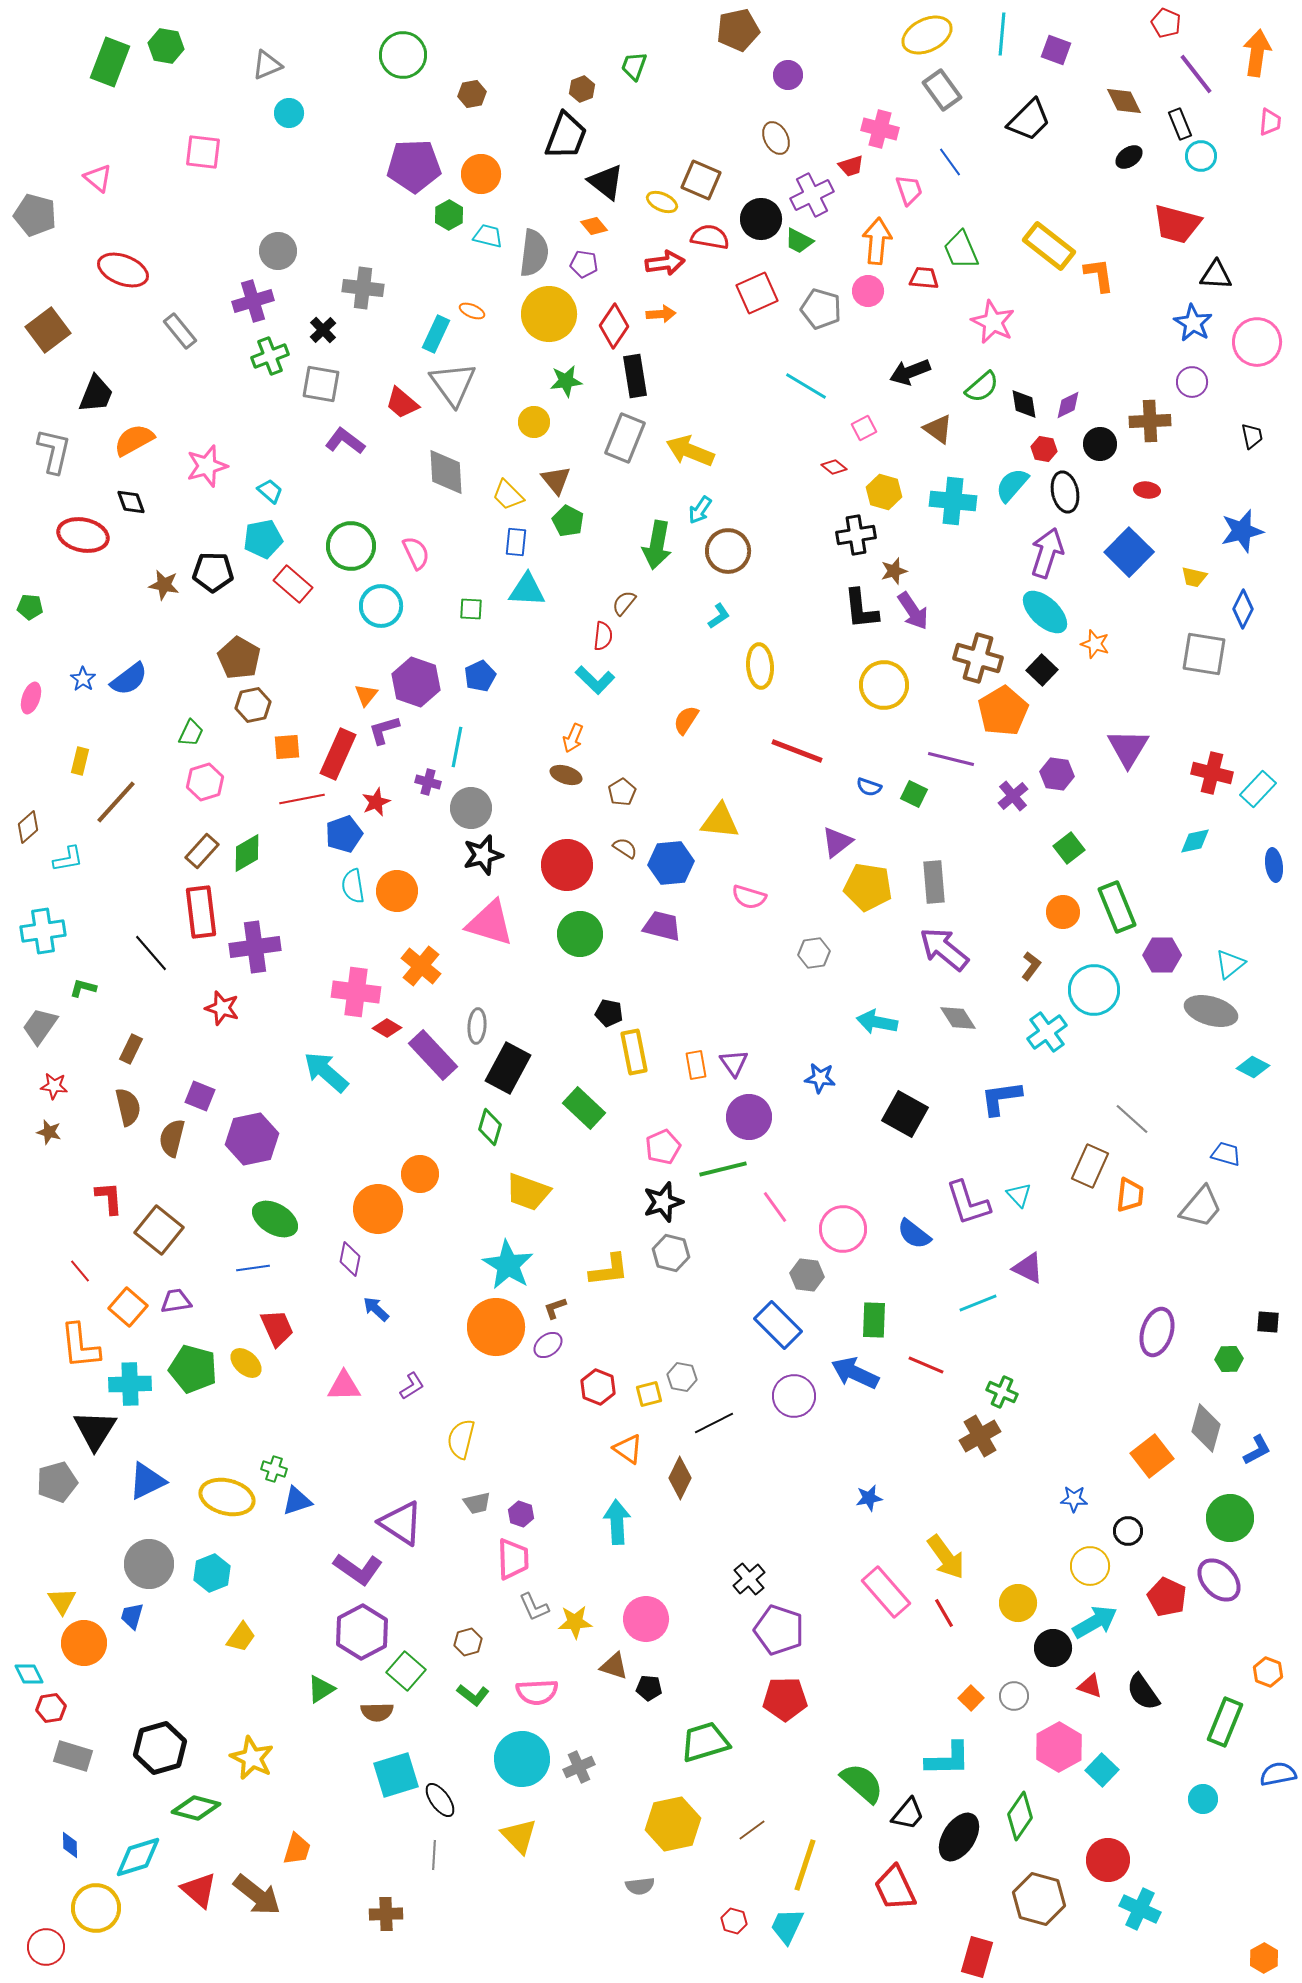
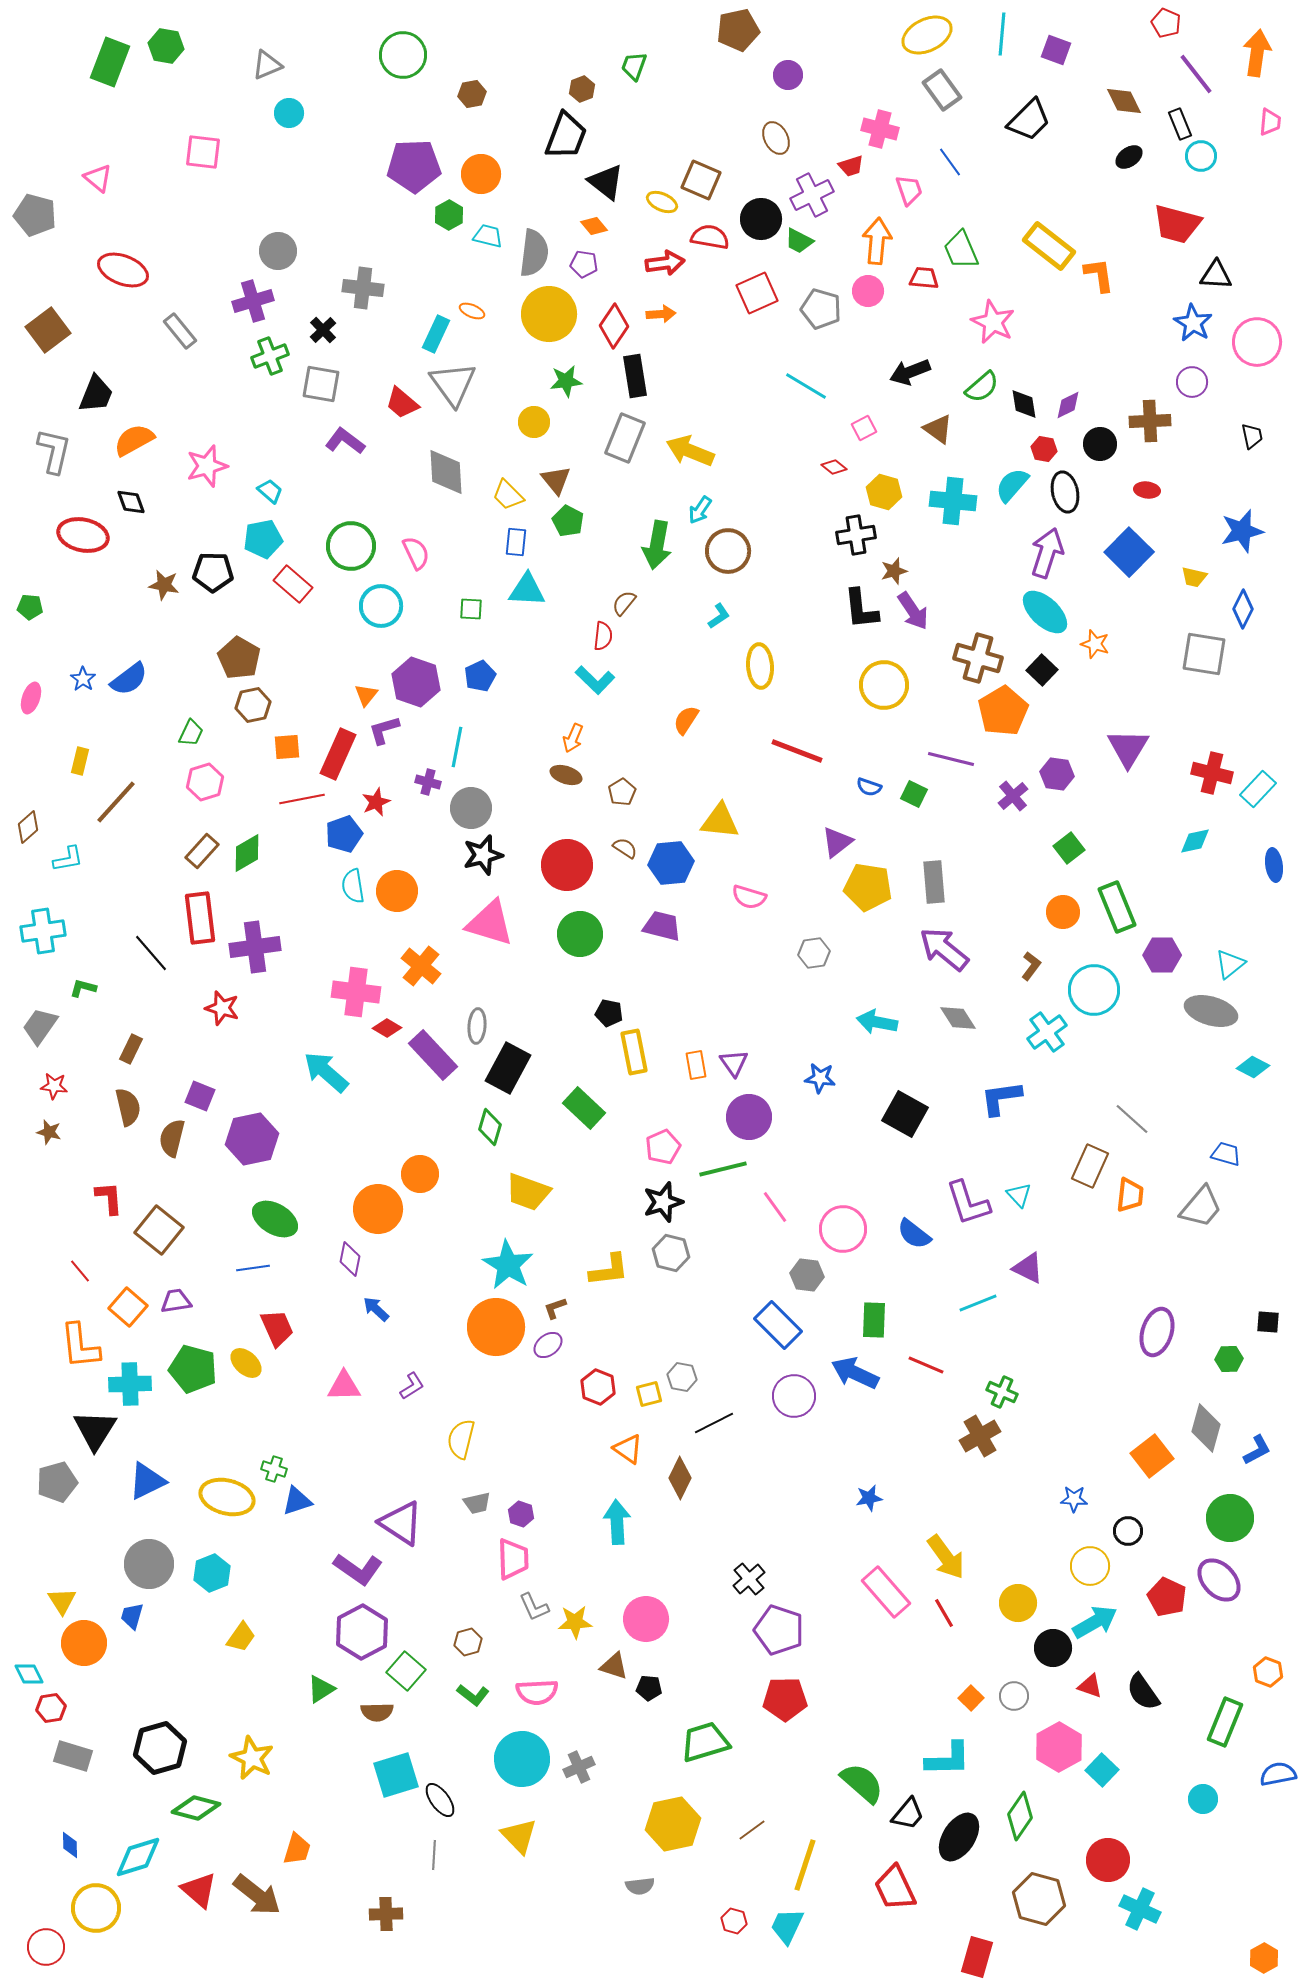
red rectangle at (201, 912): moved 1 px left, 6 px down
